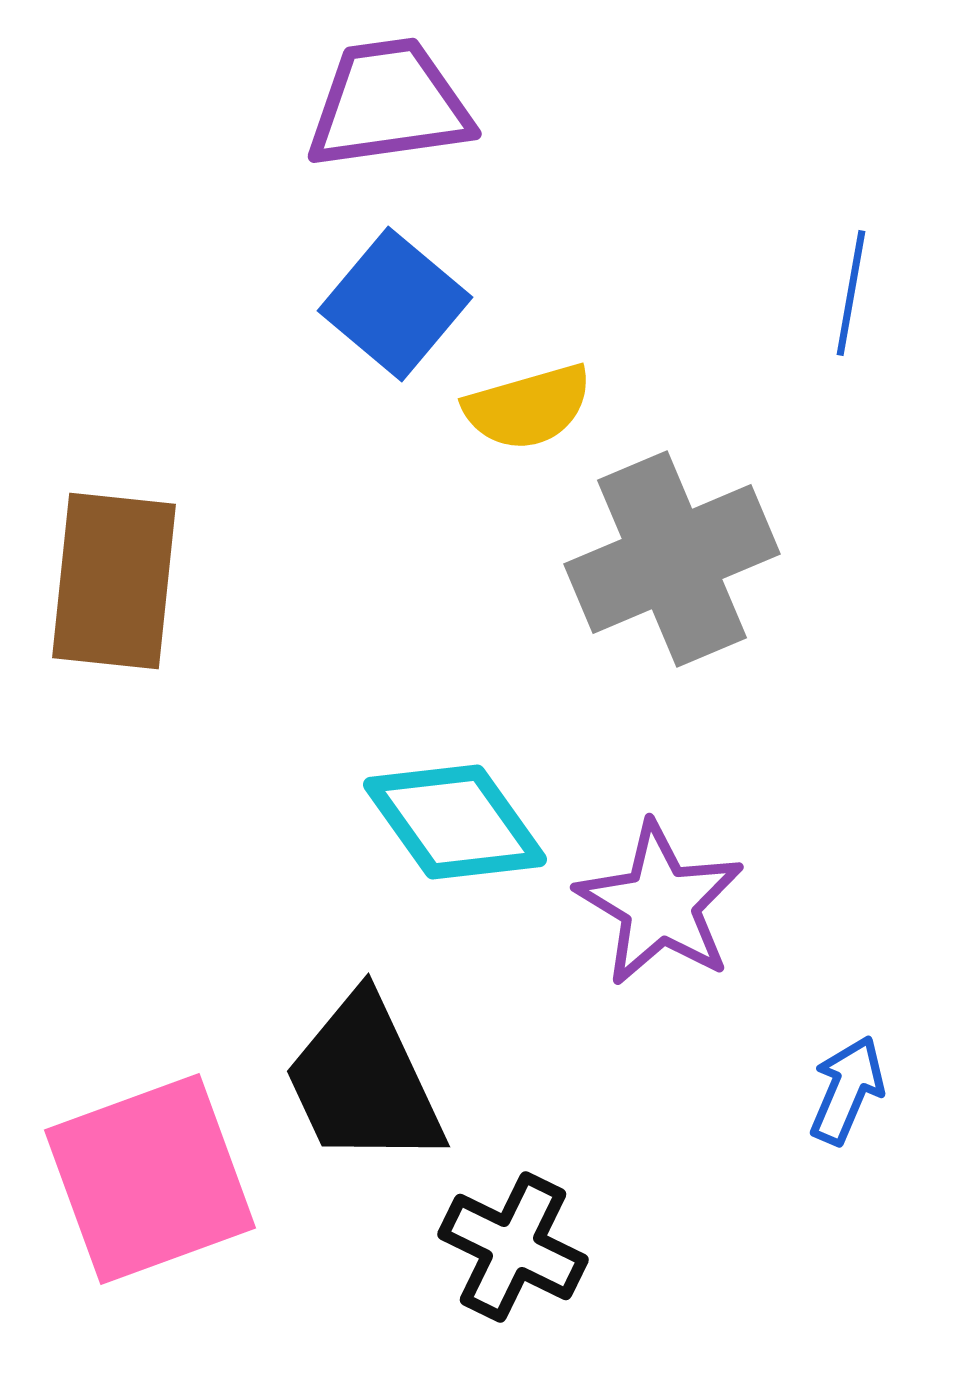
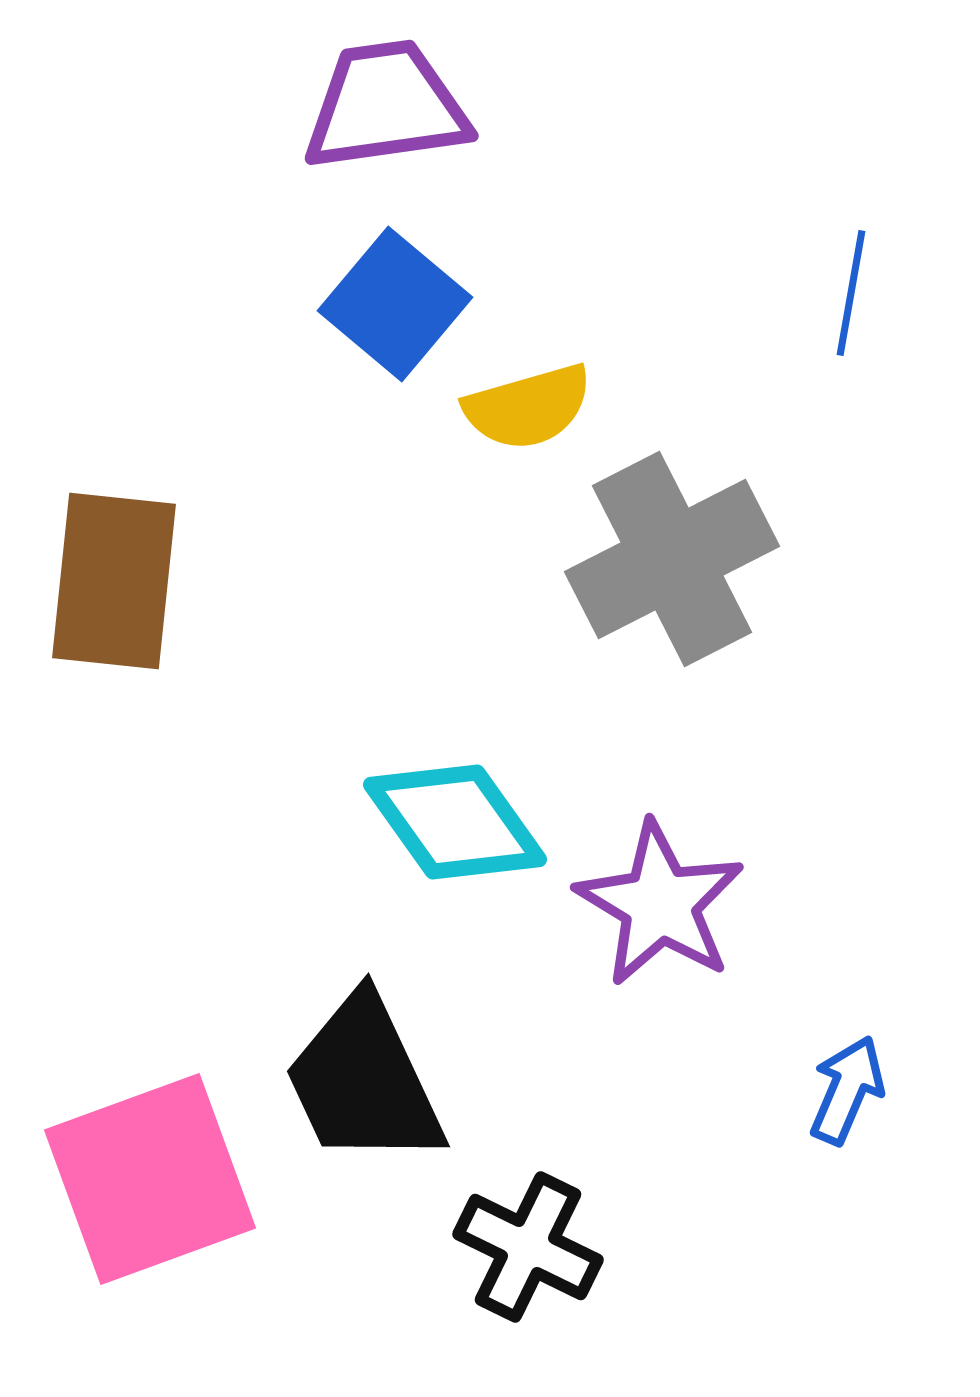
purple trapezoid: moved 3 px left, 2 px down
gray cross: rotated 4 degrees counterclockwise
black cross: moved 15 px right
